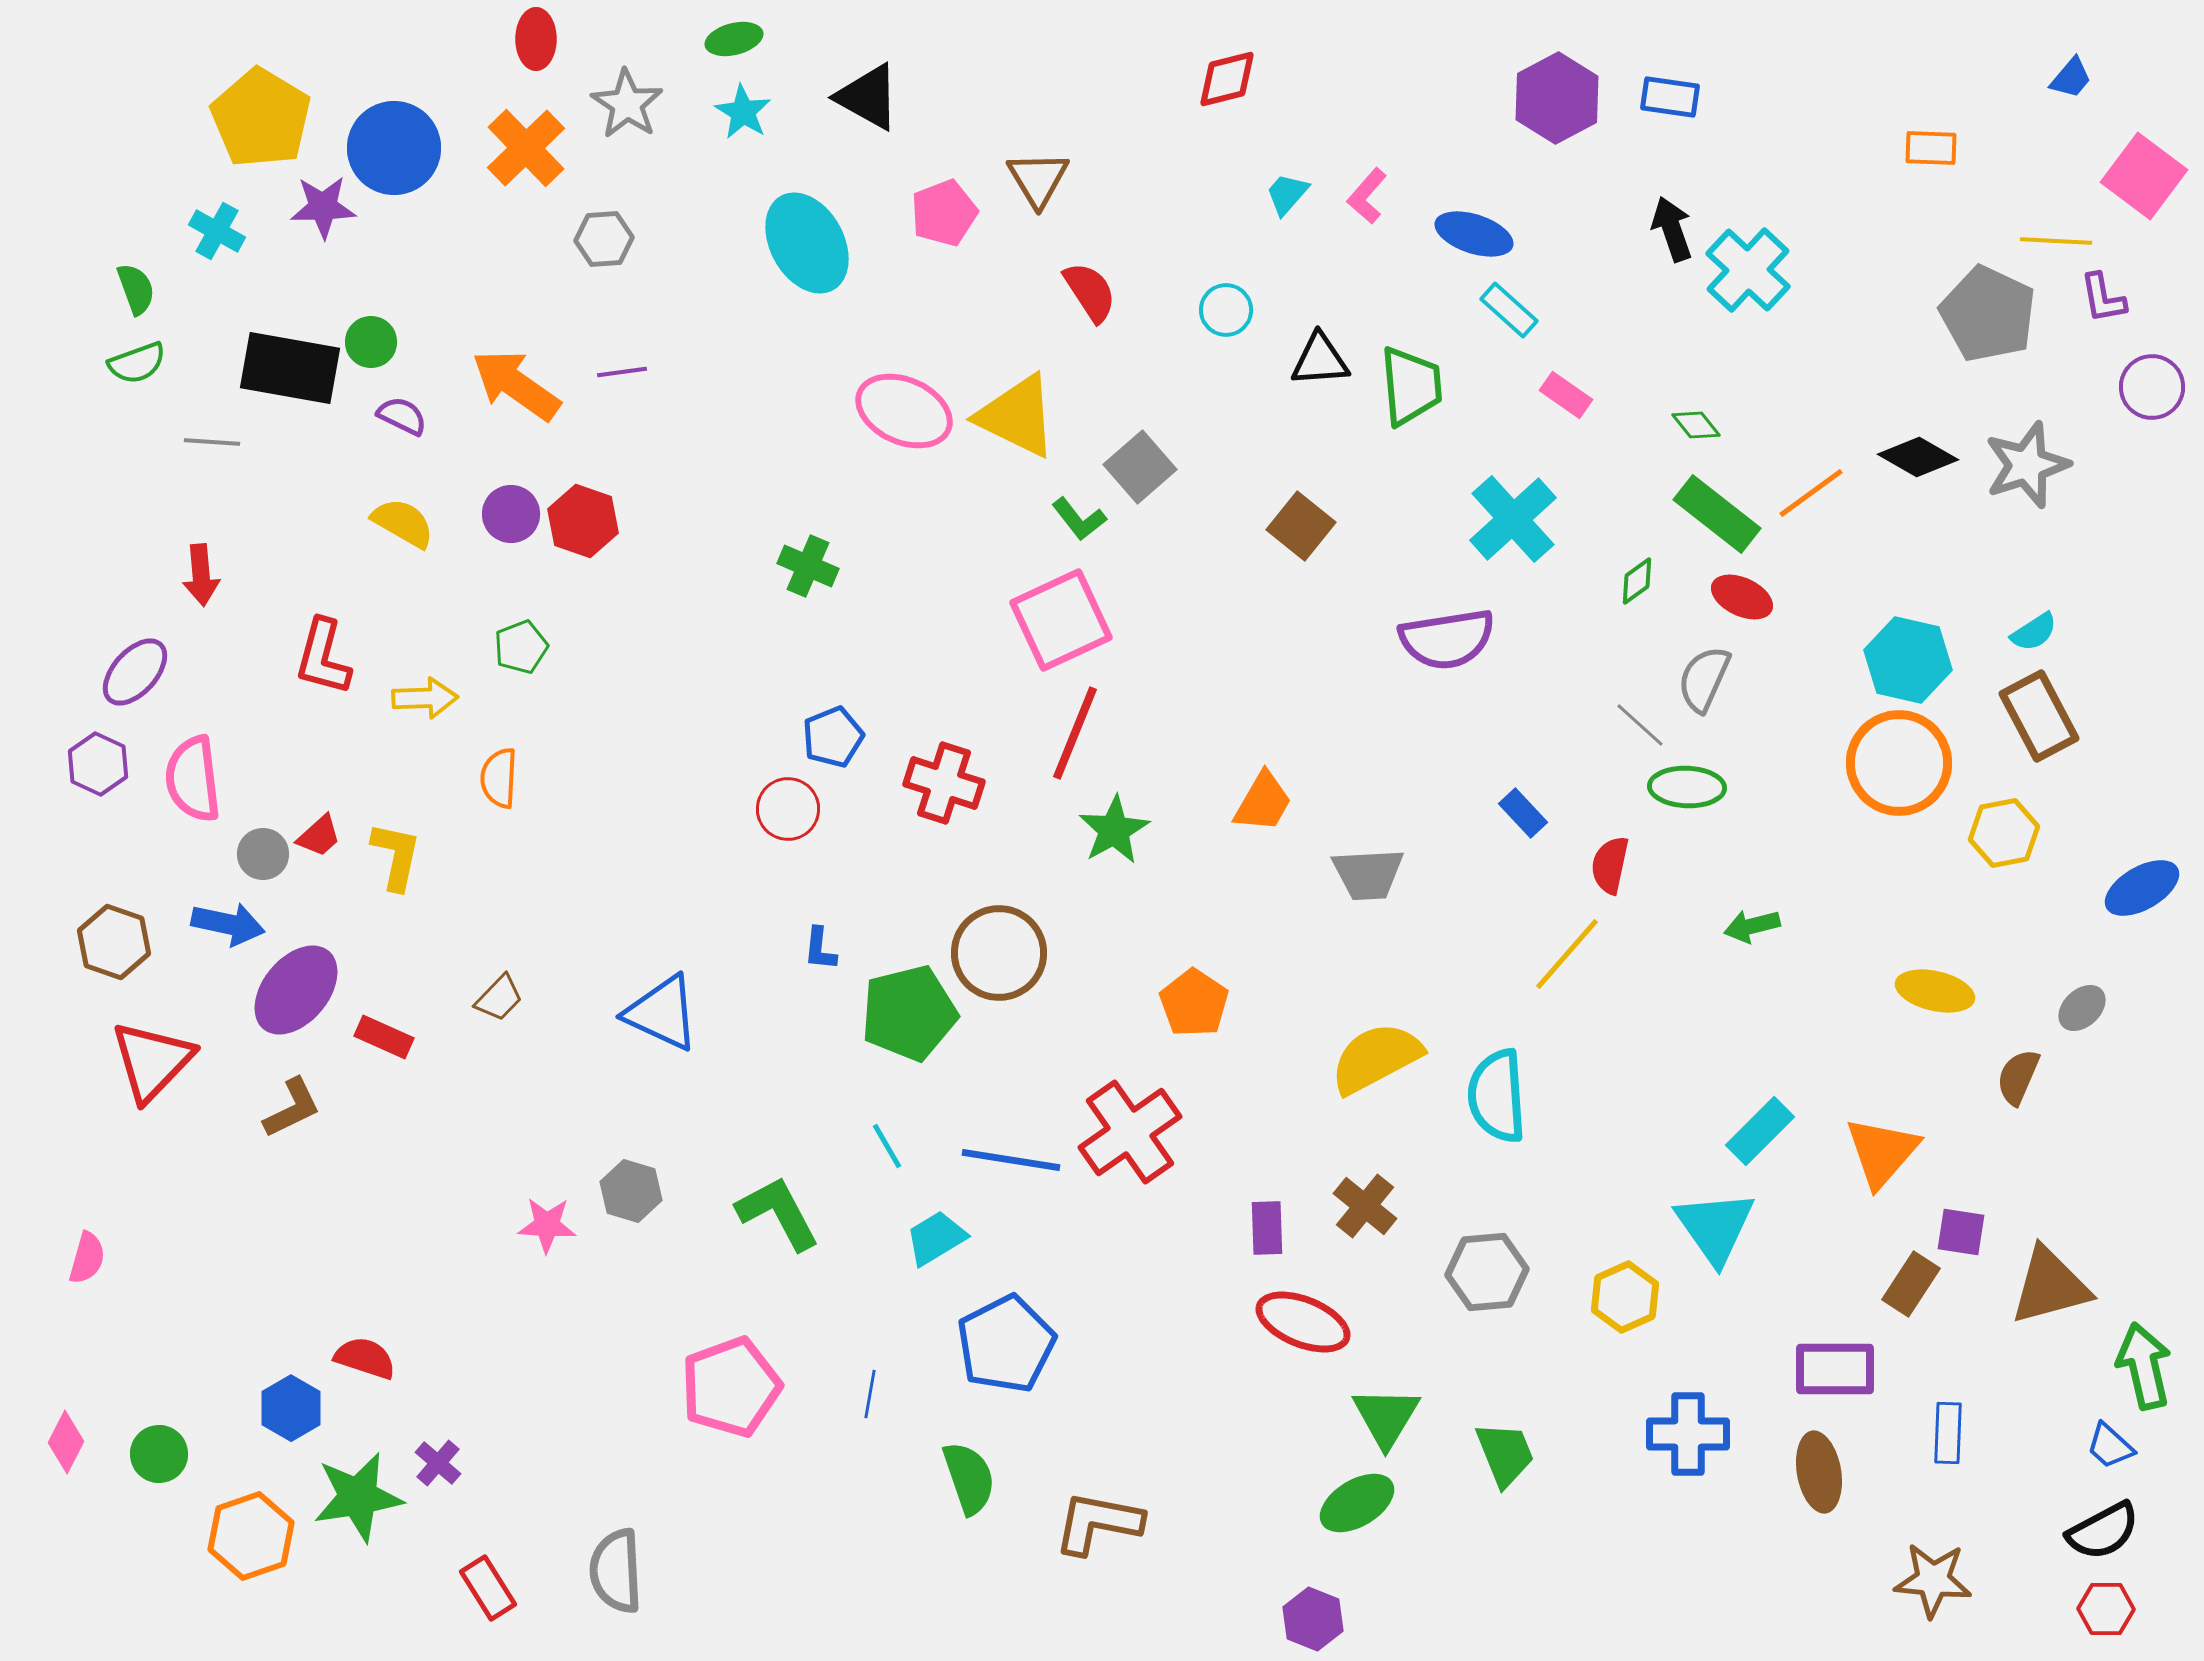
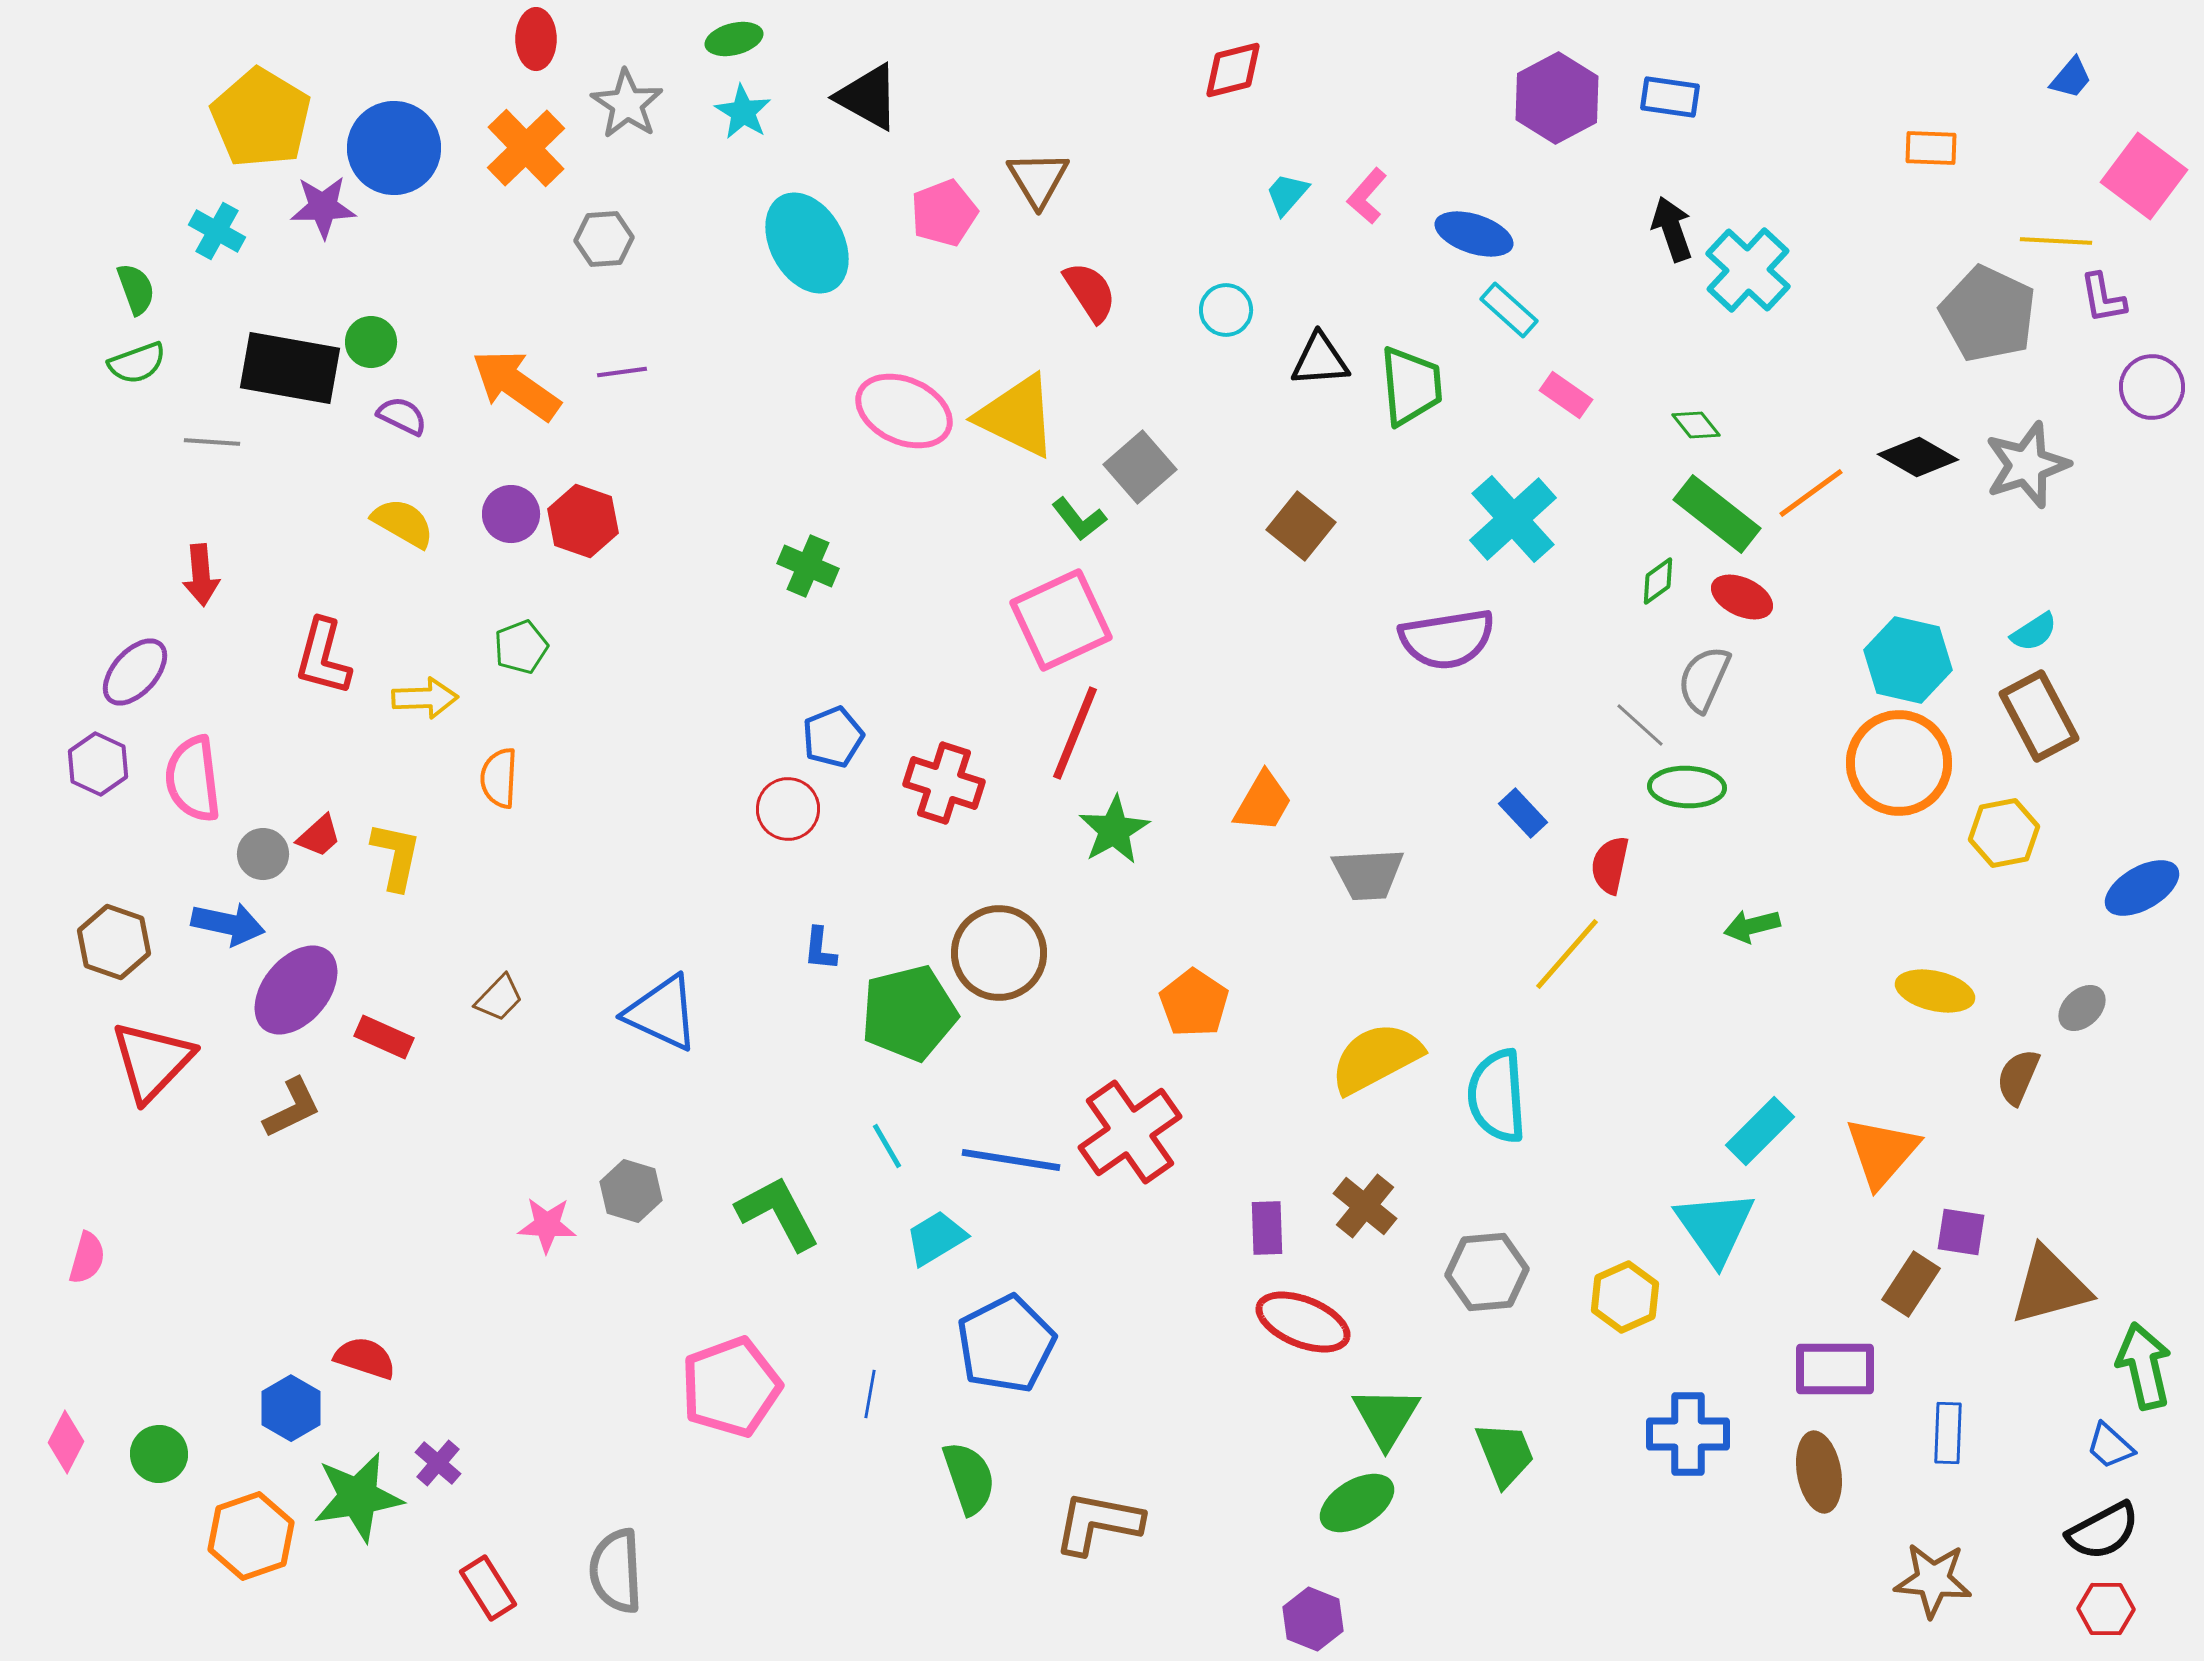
red diamond at (1227, 79): moved 6 px right, 9 px up
green diamond at (1637, 581): moved 21 px right
